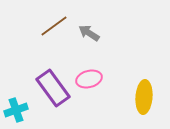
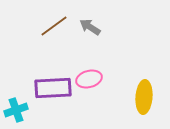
gray arrow: moved 1 px right, 6 px up
purple rectangle: rotated 57 degrees counterclockwise
